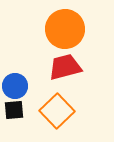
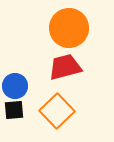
orange circle: moved 4 px right, 1 px up
